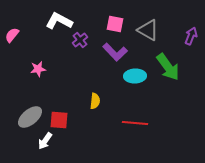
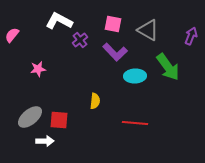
pink square: moved 2 px left
white arrow: rotated 126 degrees counterclockwise
